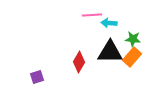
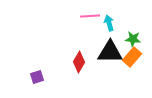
pink line: moved 2 px left, 1 px down
cyan arrow: rotated 70 degrees clockwise
